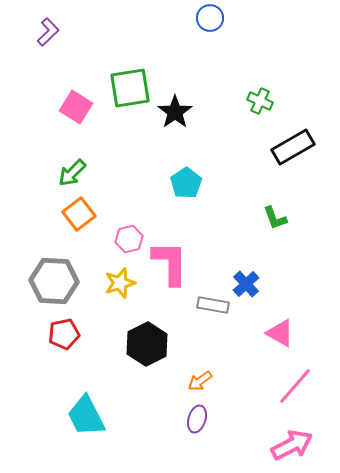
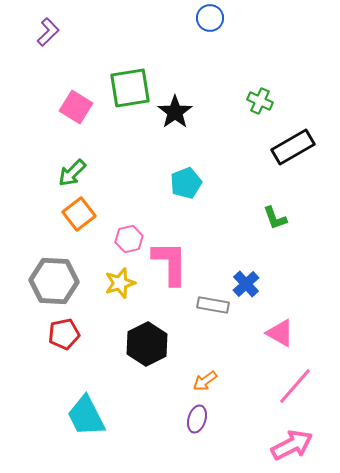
cyan pentagon: rotated 12 degrees clockwise
orange arrow: moved 5 px right
